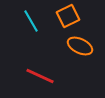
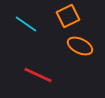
cyan line: moved 5 px left, 3 px down; rotated 25 degrees counterclockwise
red line: moved 2 px left, 1 px up
